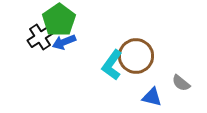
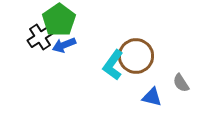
blue arrow: moved 3 px down
cyan L-shape: moved 1 px right
gray semicircle: rotated 18 degrees clockwise
